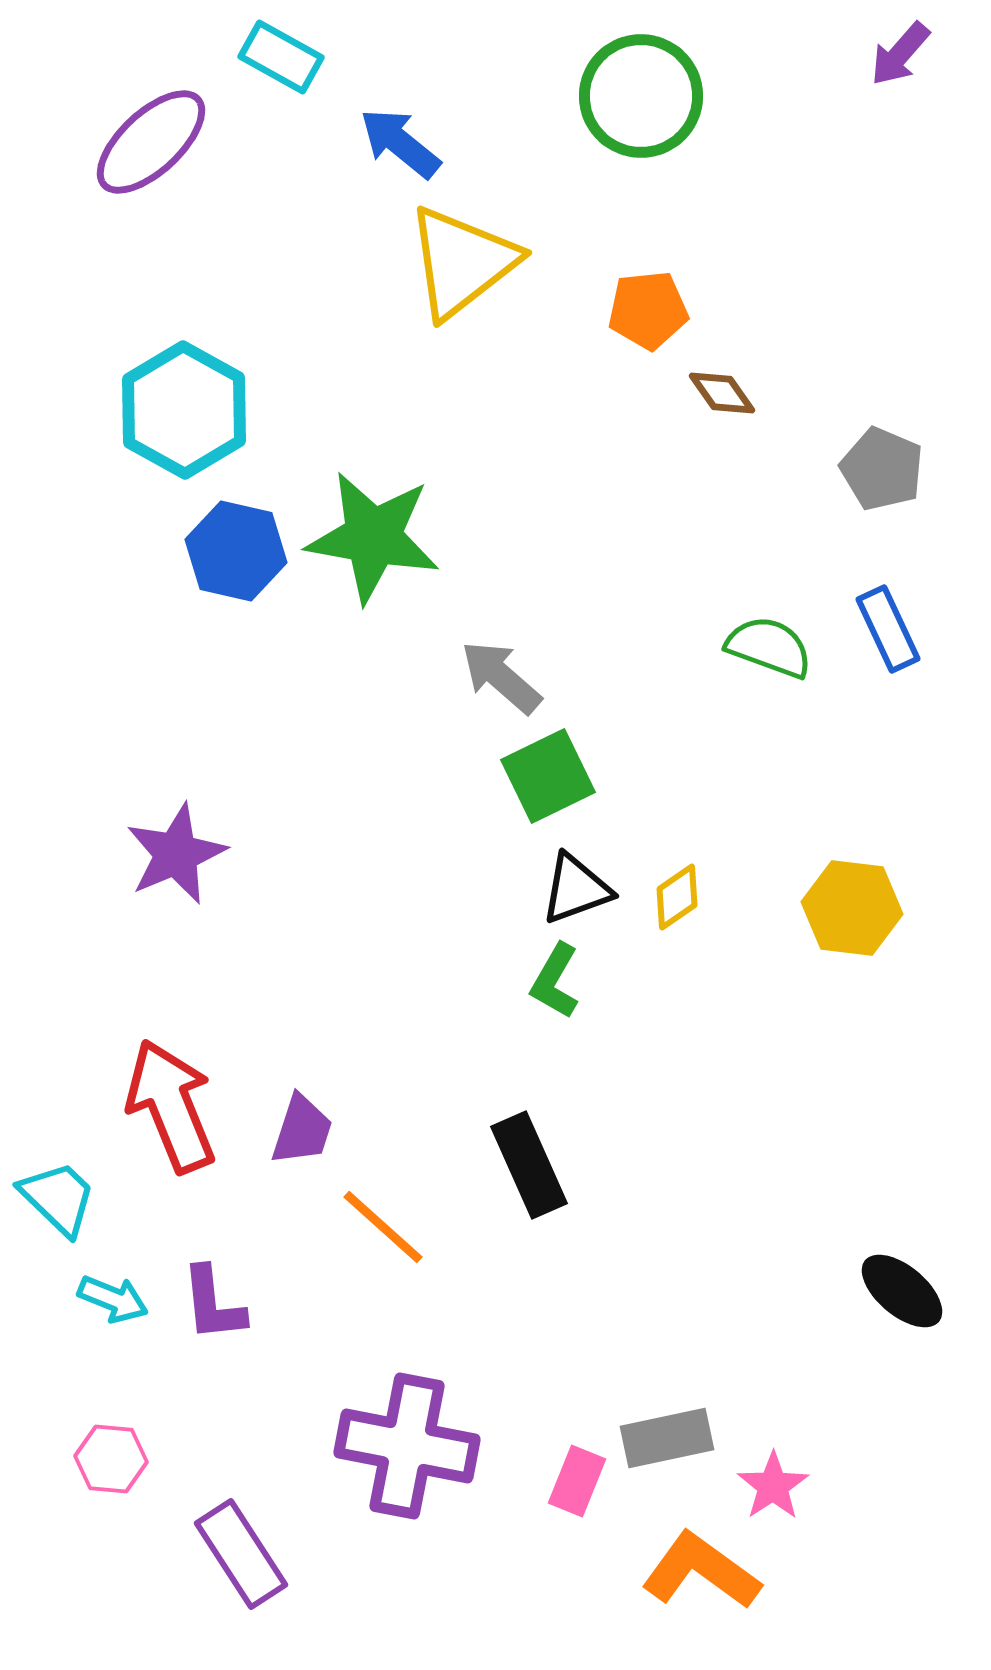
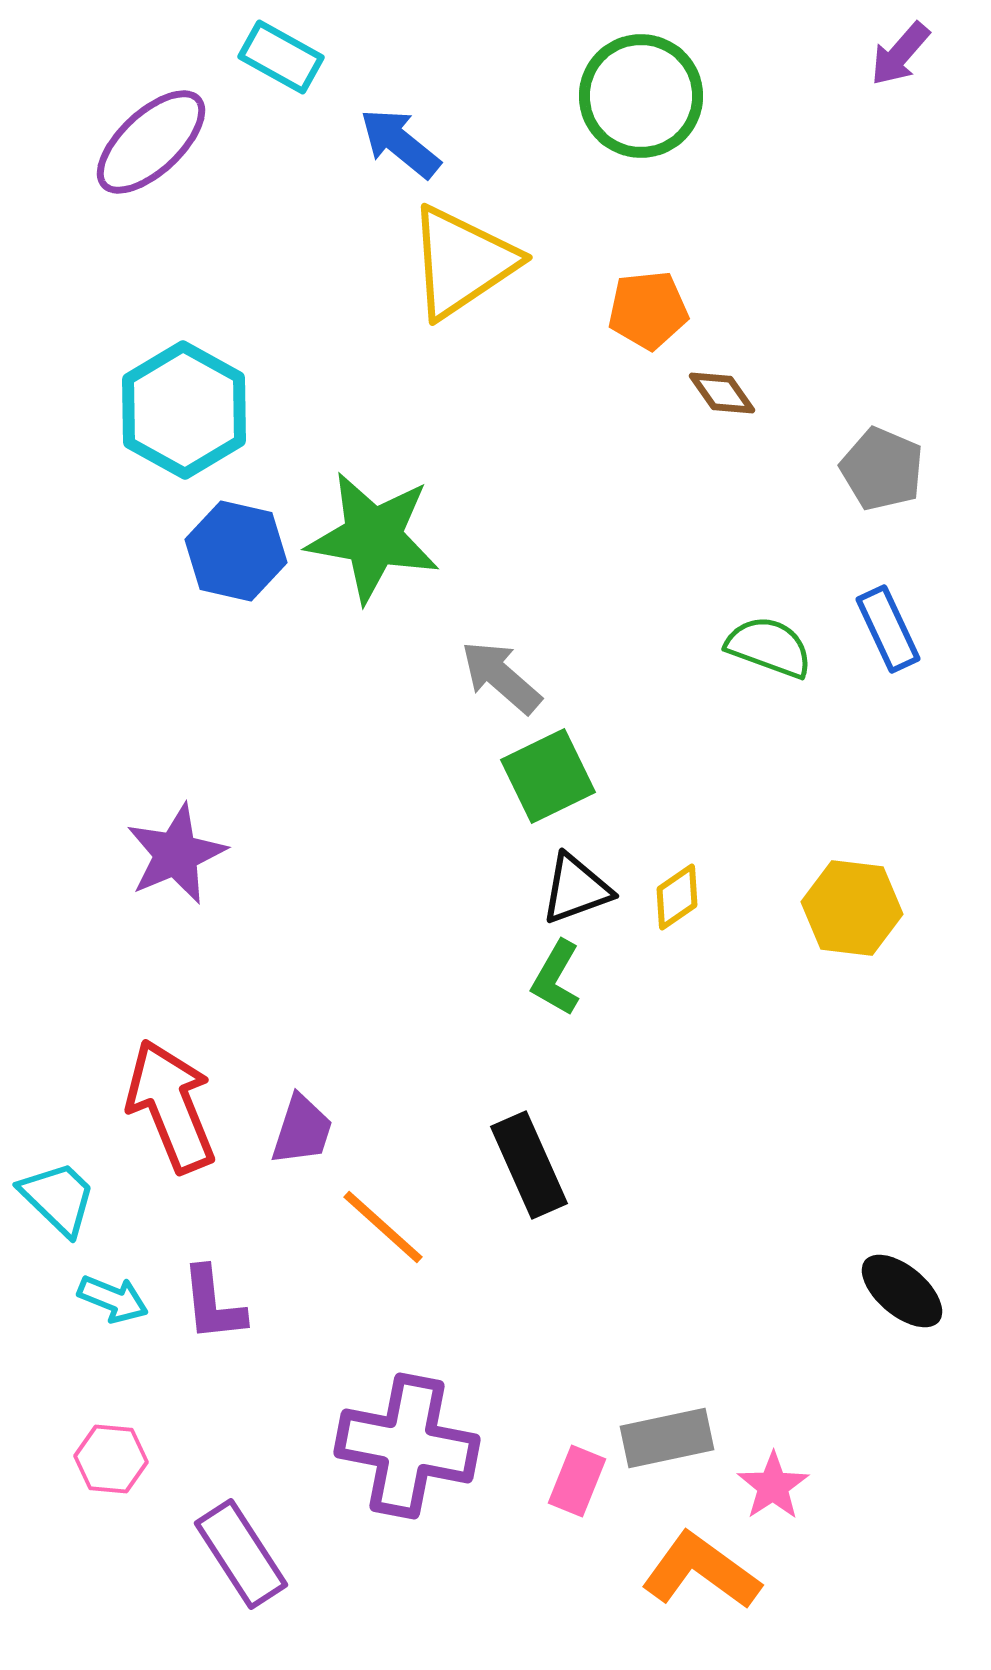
yellow triangle: rotated 4 degrees clockwise
green L-shape: moved 1 px right, 3 px up
